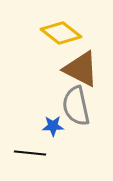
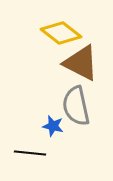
brown triangle: moved 6 px up
blue star: rotated 15 degrees clockwise
